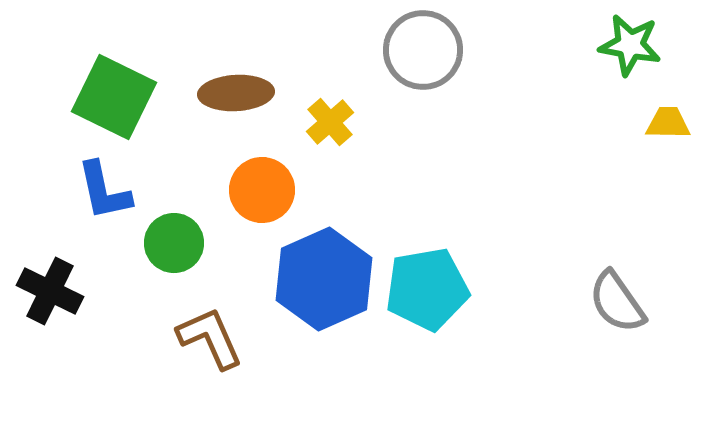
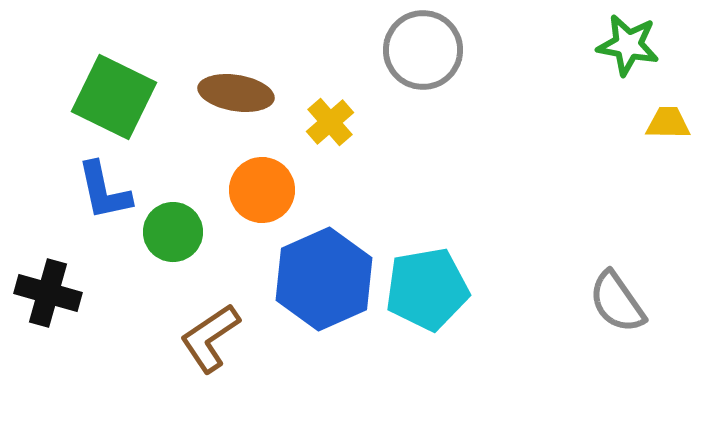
green star: moved 2 px left
brown ellipse: rotated 12 degrees clockwise
green circle: moved 1 px left, 11 px up
black cross: moved 2 px left, 2 px down; rotated 10 degrees counterclockwise
brown L-shape: rotated 100 degrees counterclockwise
